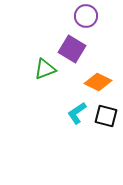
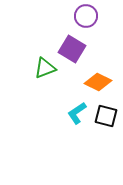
green triangle: moved 1 px up
